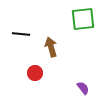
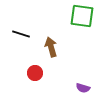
green square: moved 1 px left, 3 px up; rotated 15 degrees clockwise
black line: rotated 12 degrees clockwise
purple semicircle: rotated 144 degrees clockwise
